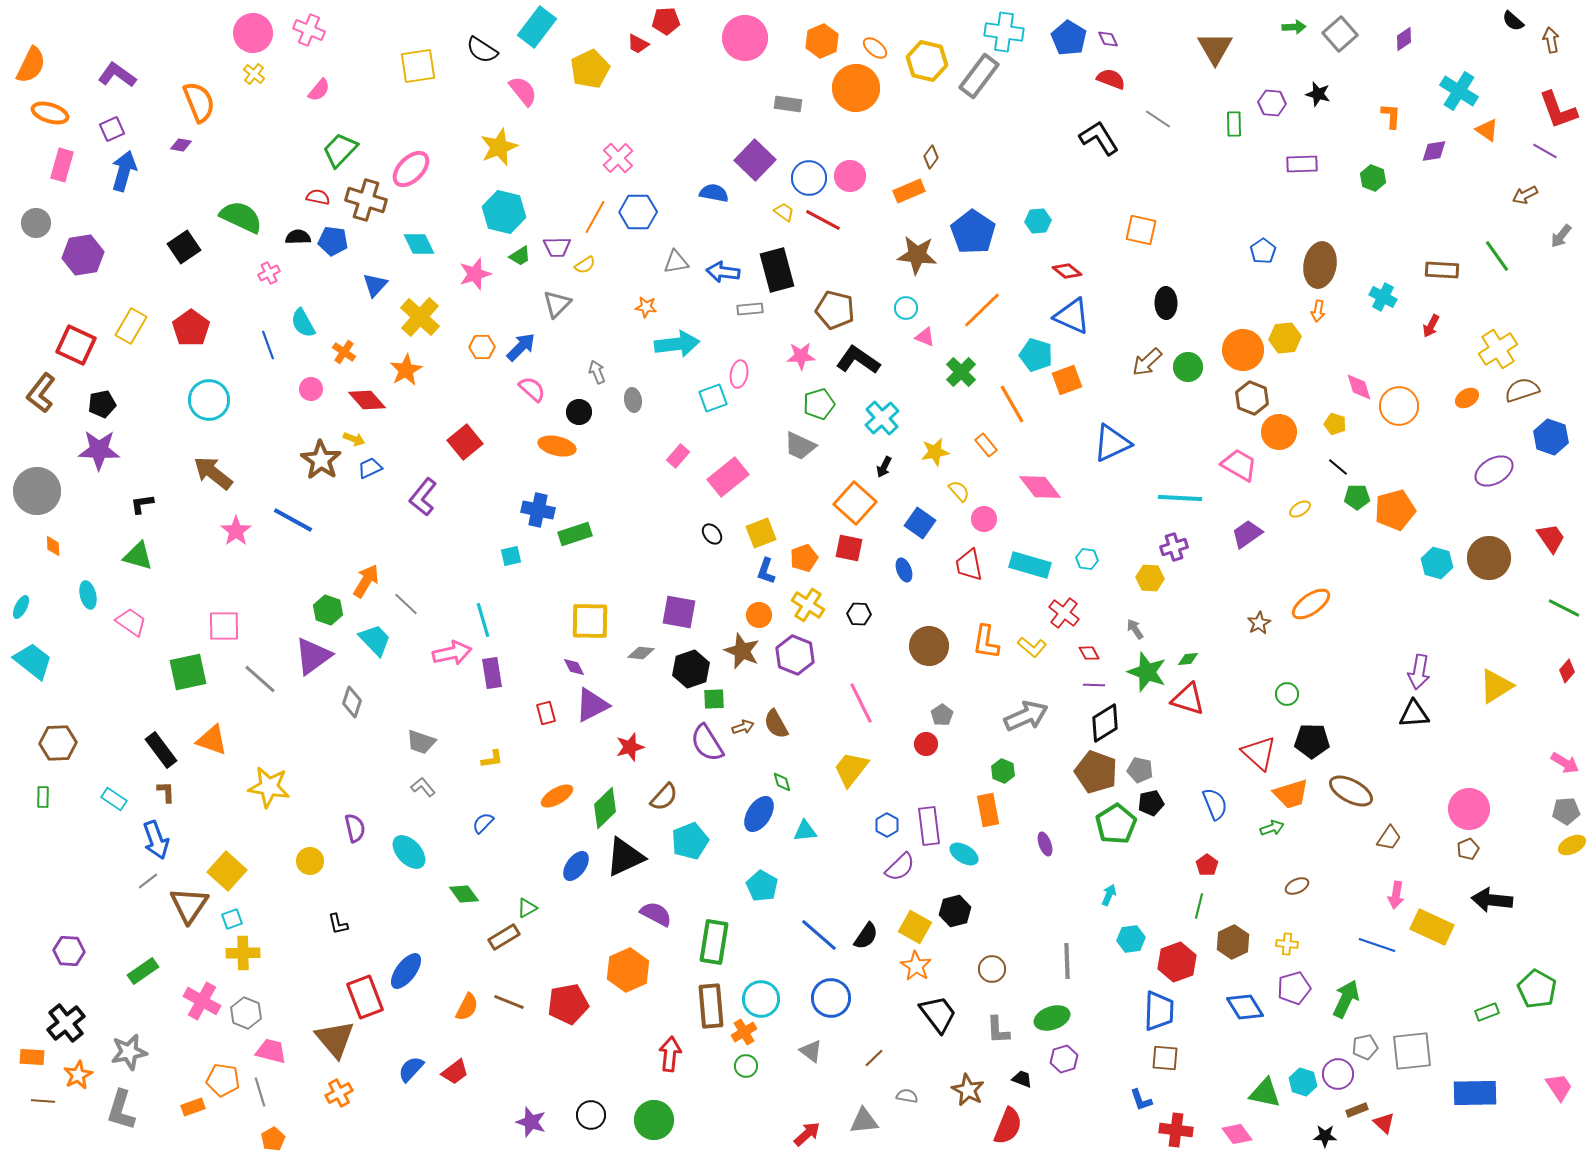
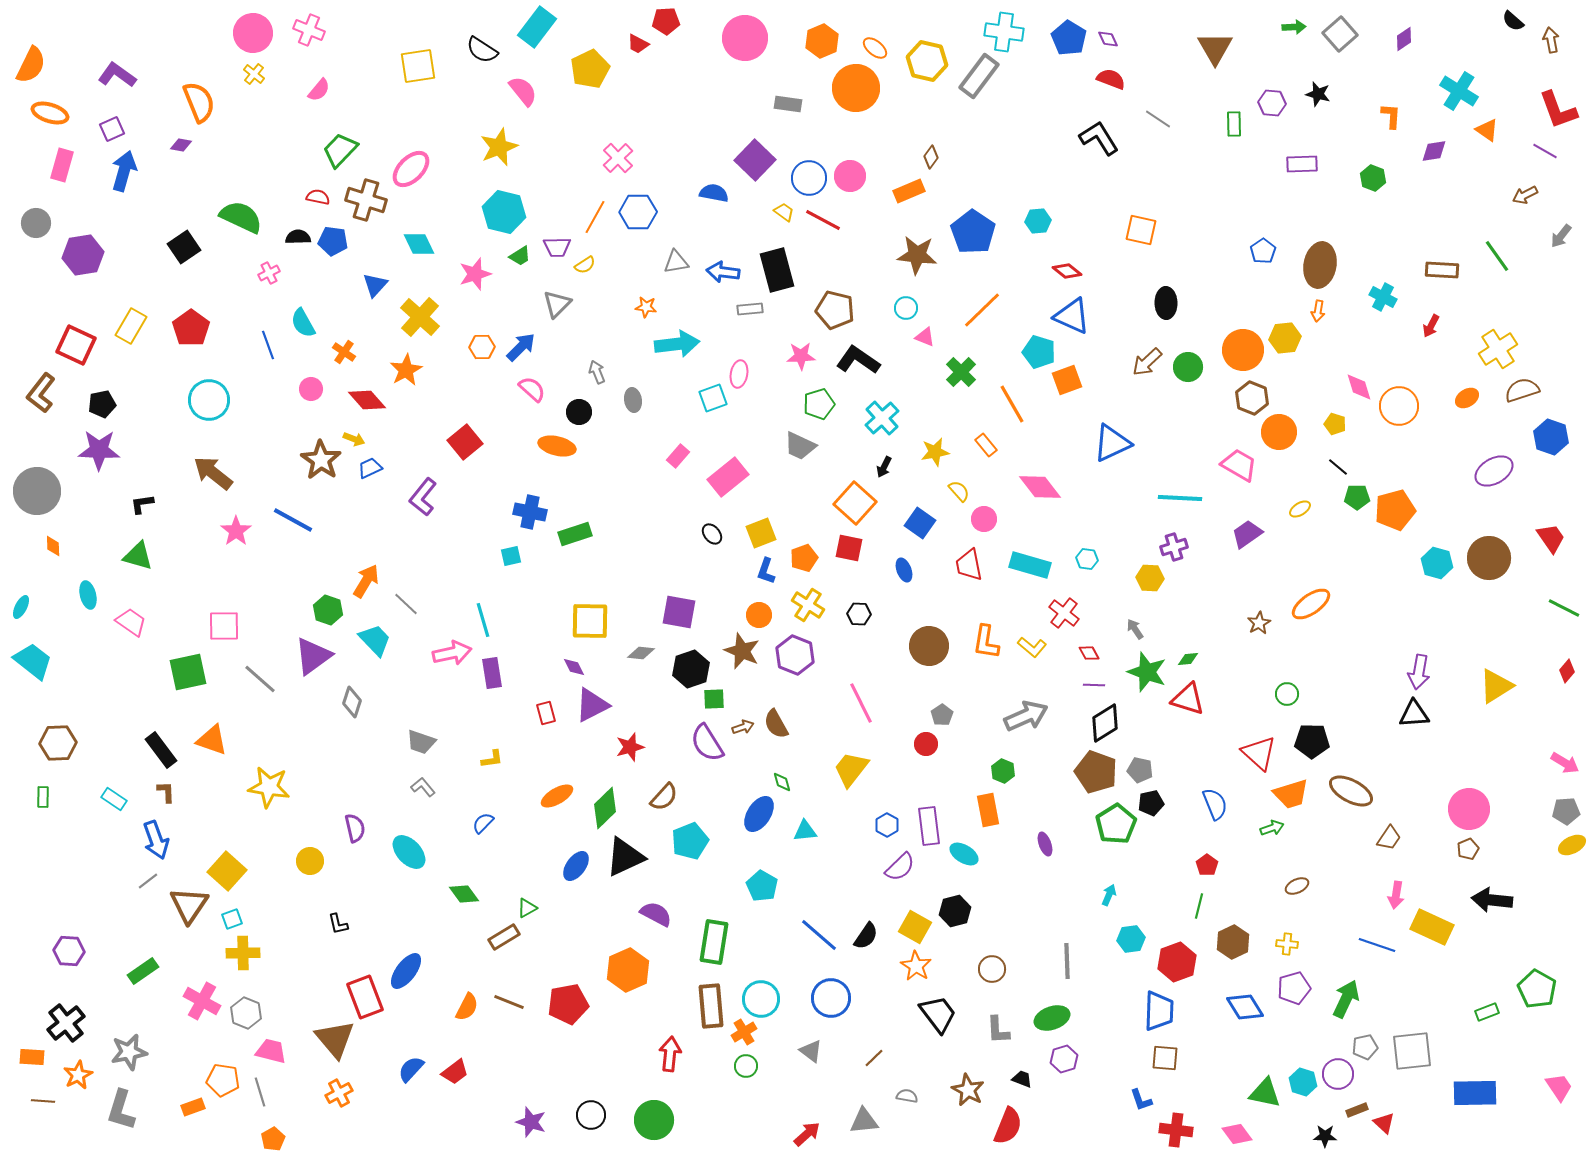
cyan pentagon at (1036, 355): moved 3 px right, 3 px up
blue cross at (538, 510): moved 8 px left, 2 px down
